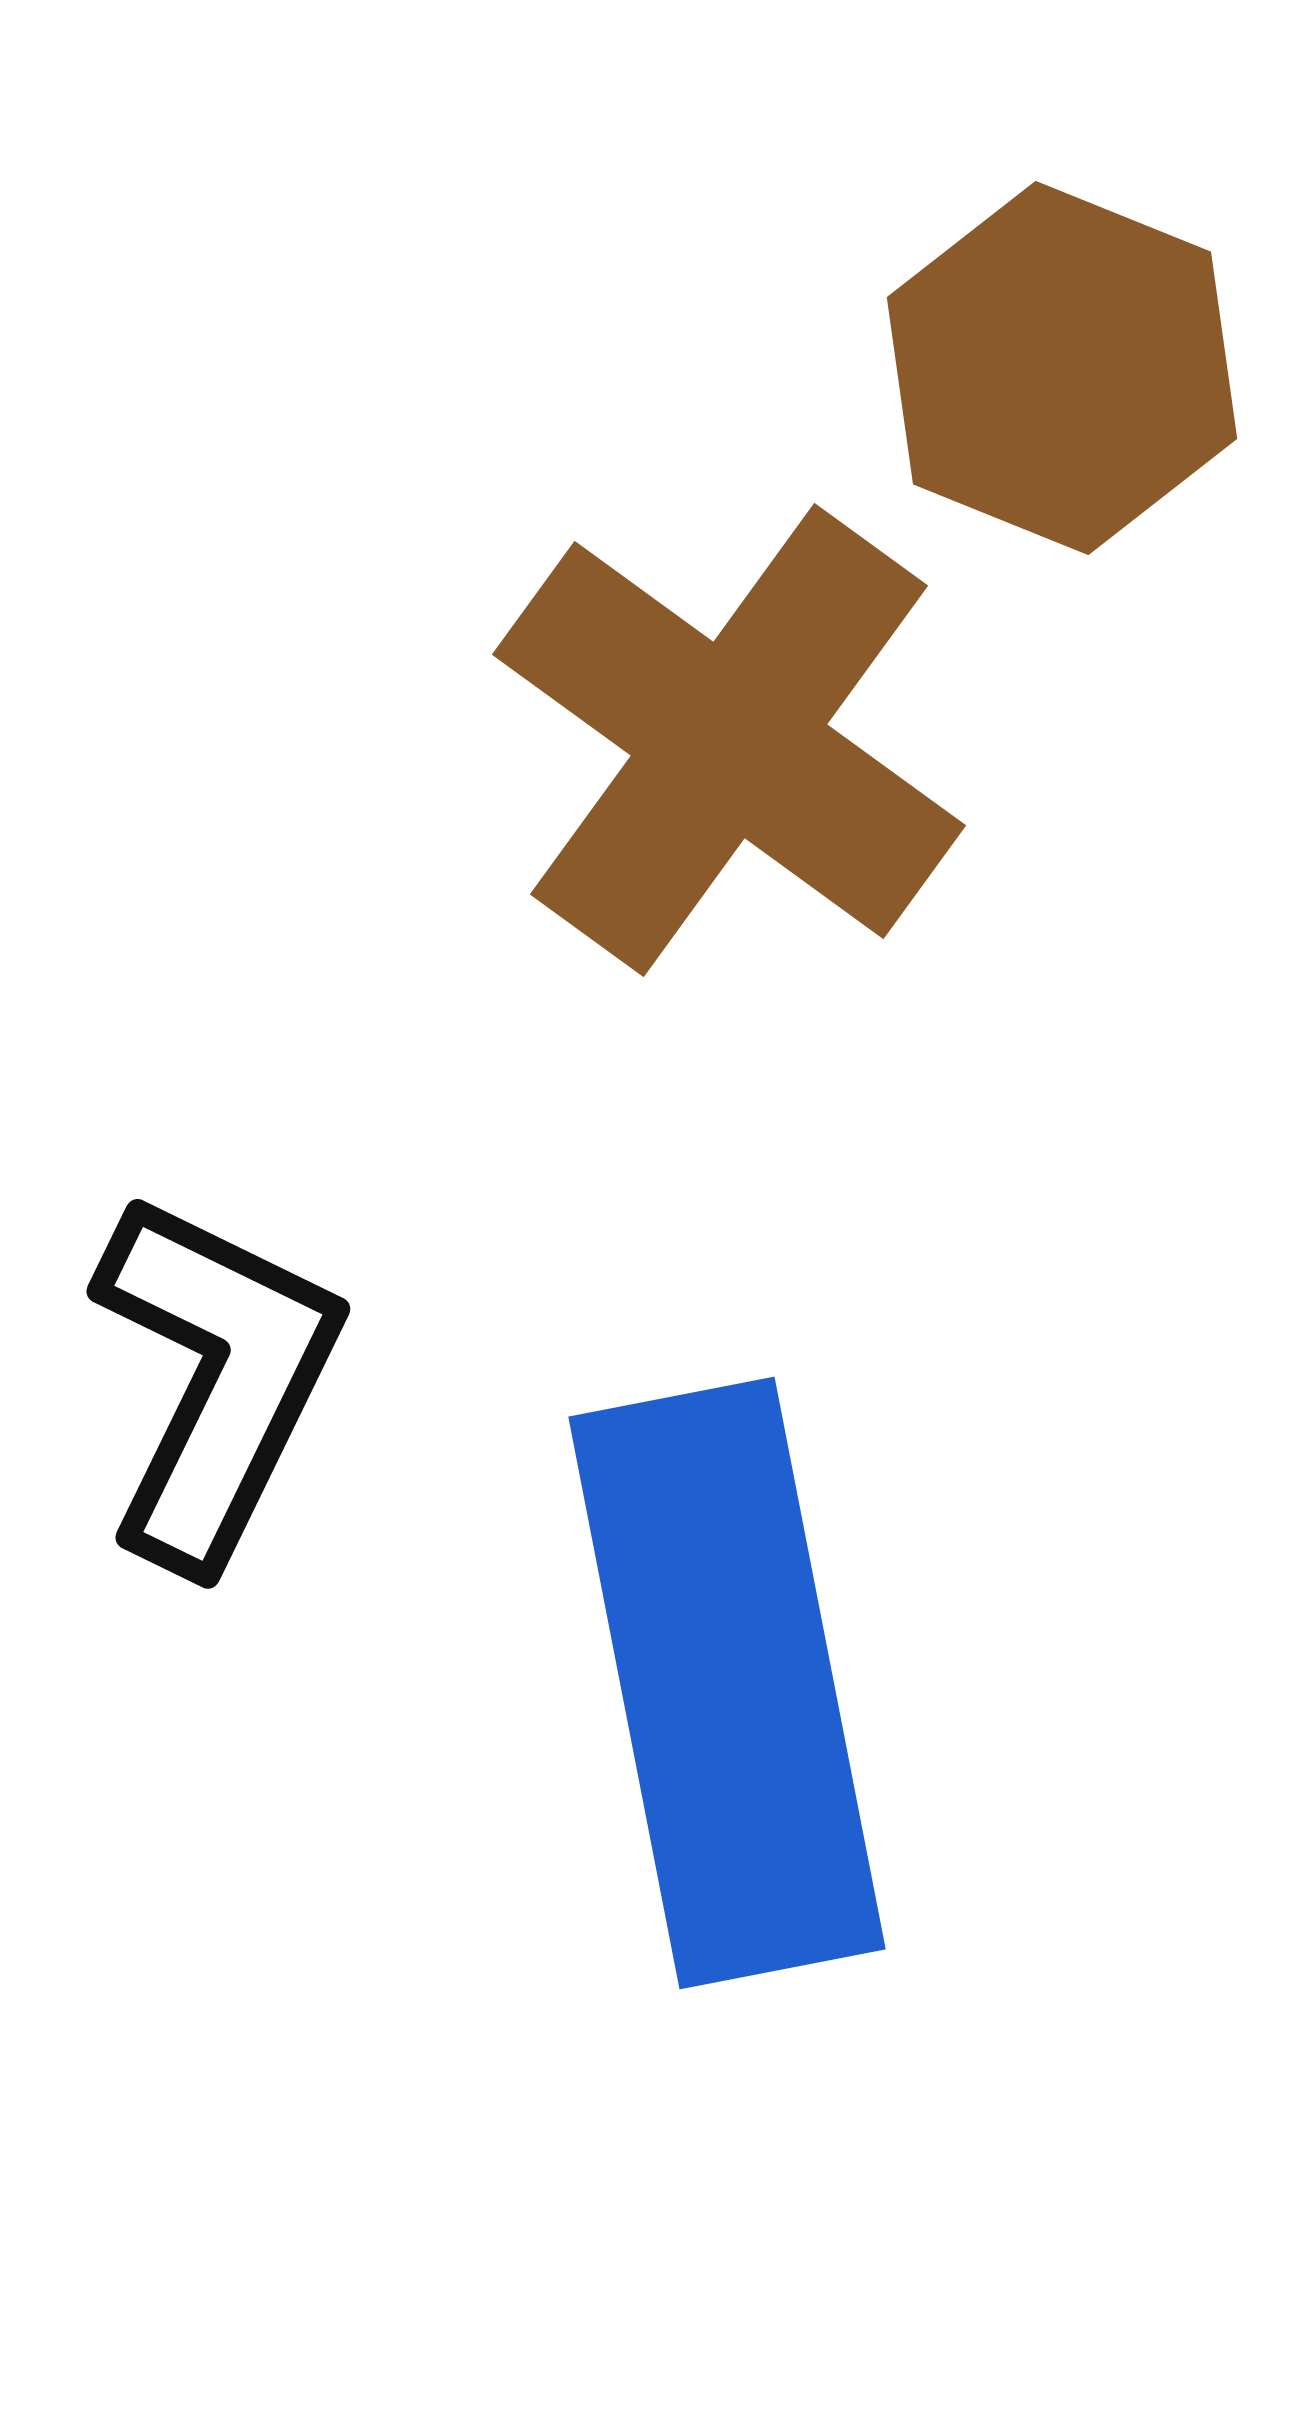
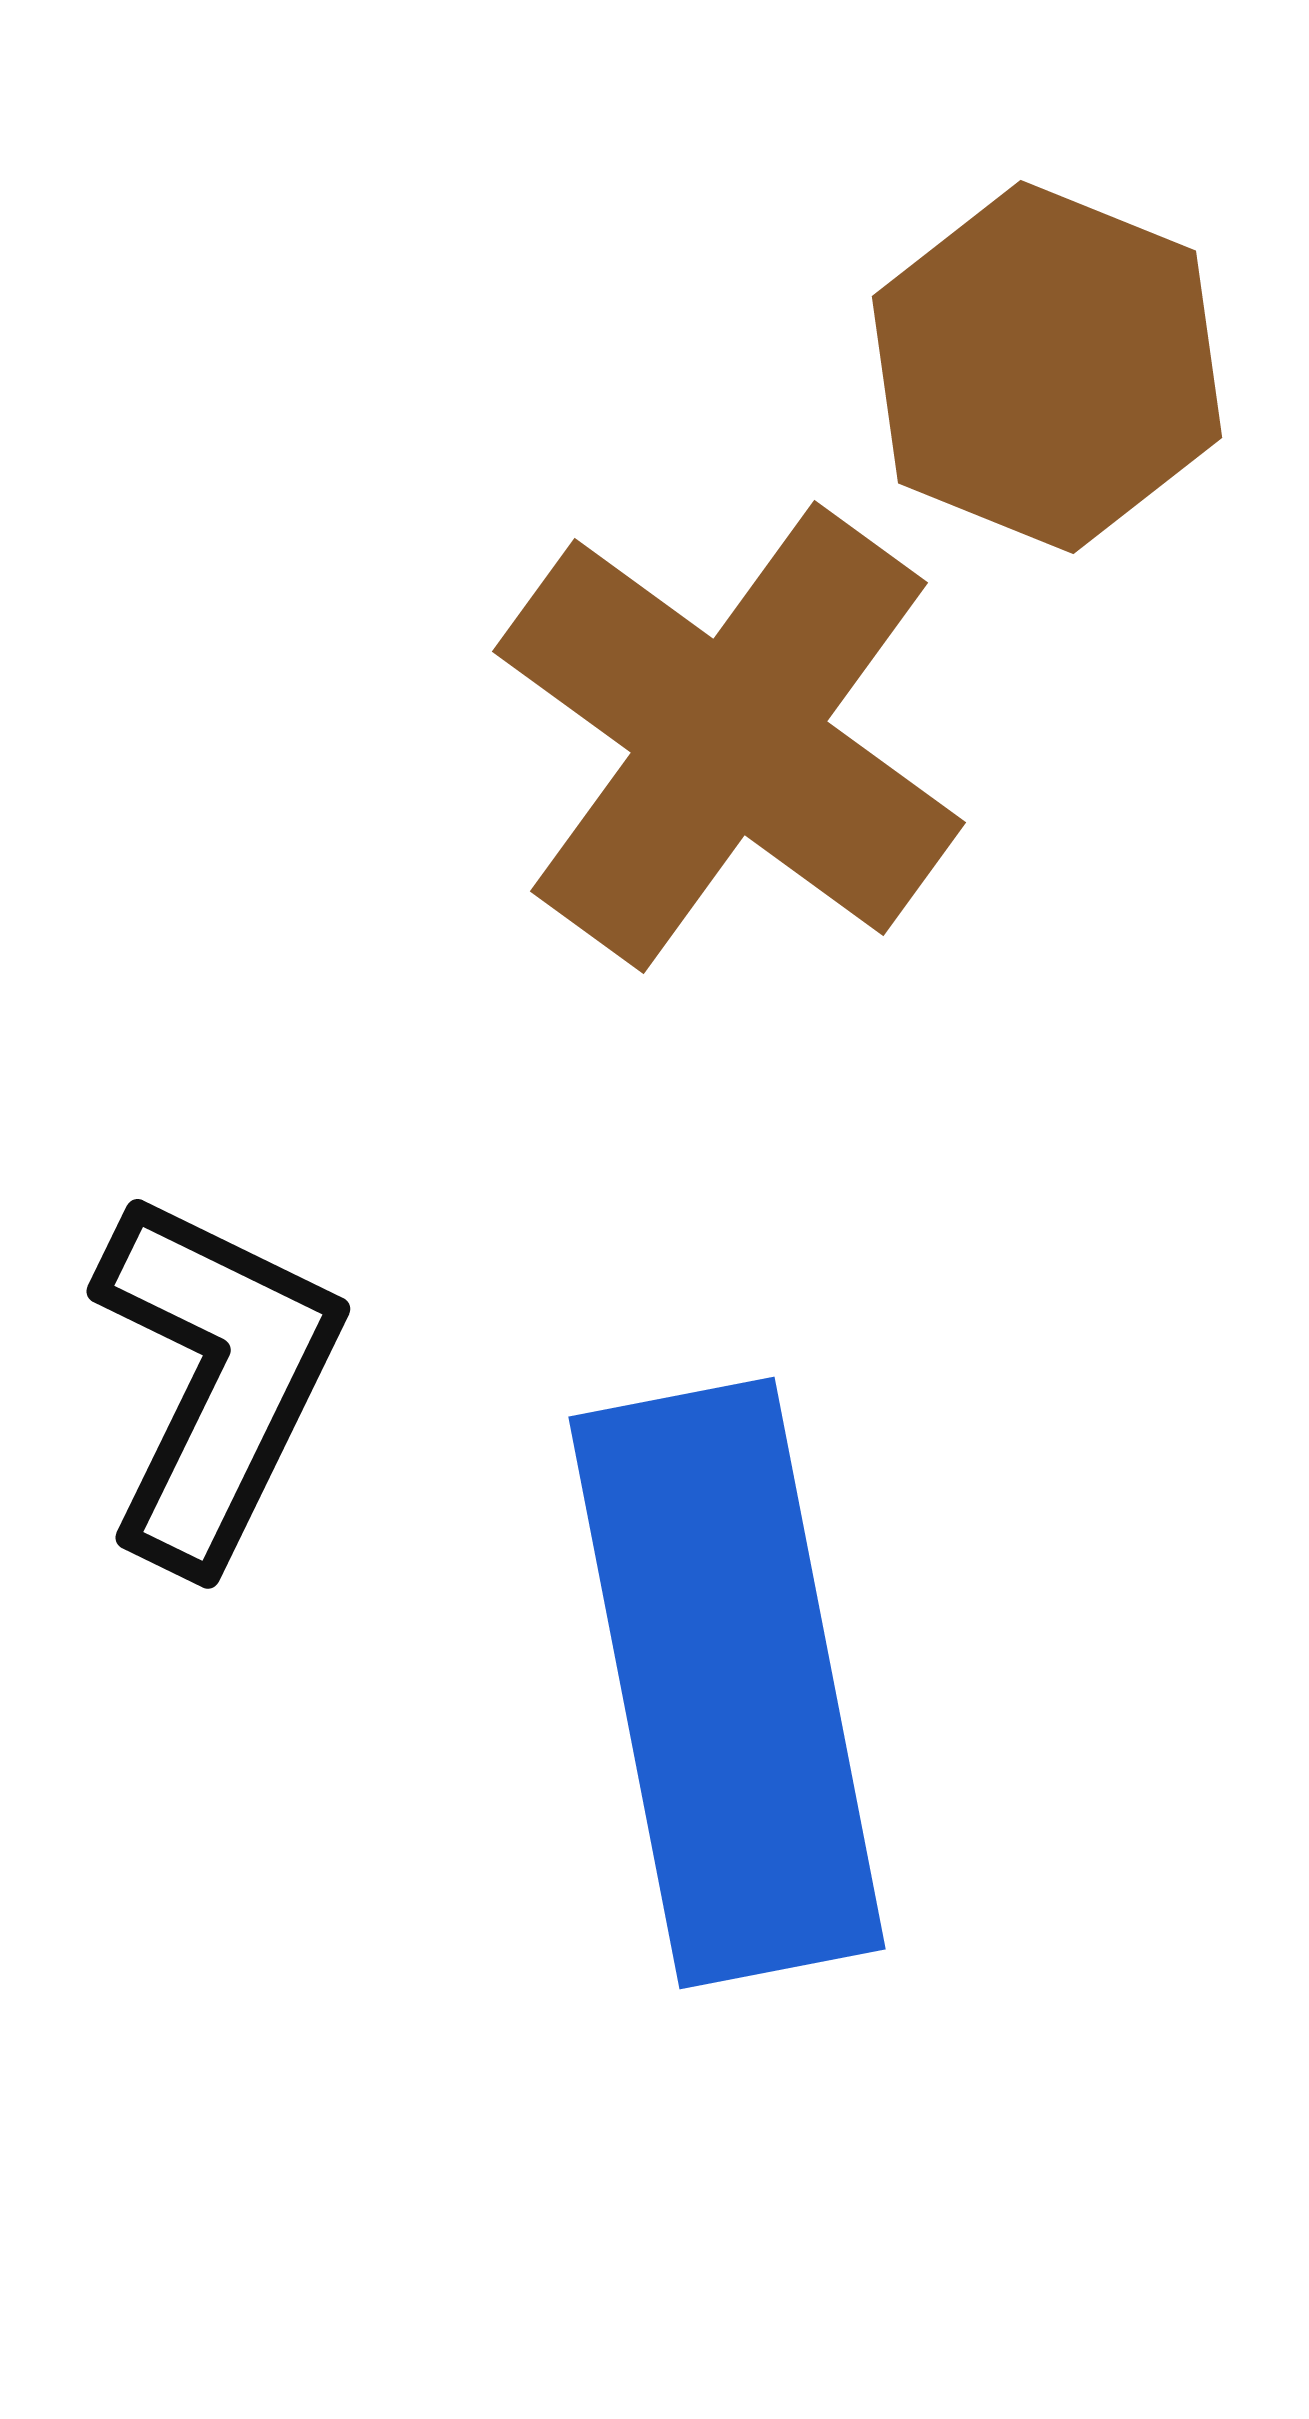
brown hexagon: moved 15 px left, 1 px up
brown cross: moved 3 px up
